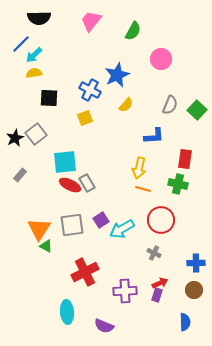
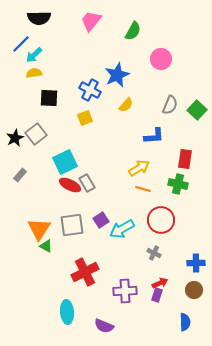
cyan square at (65, 162): rotated 20 degrees counterclockwise
yellow arrow at (139, 168): rotated 135 degrees counterclockwise
